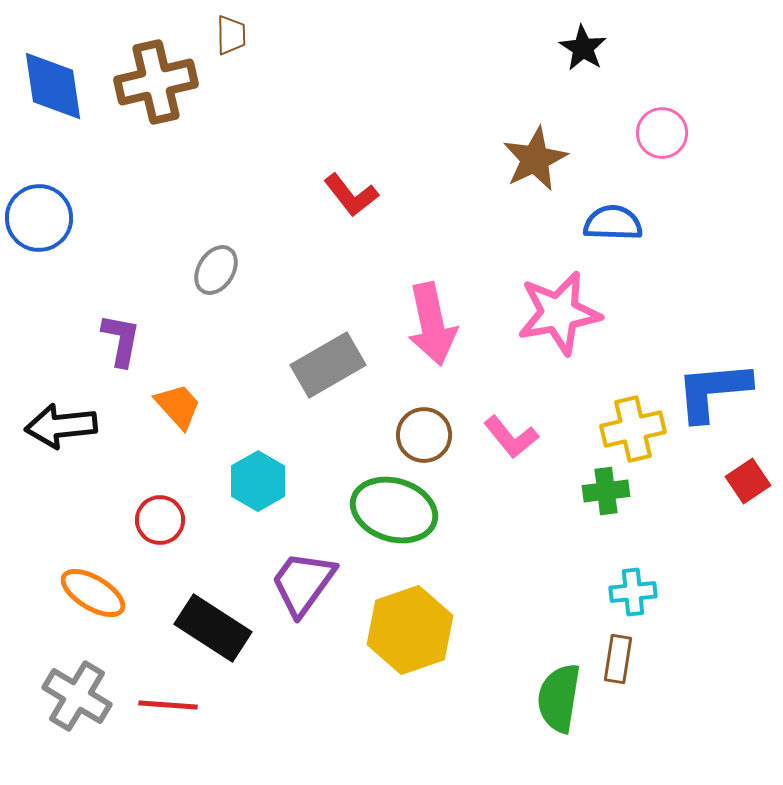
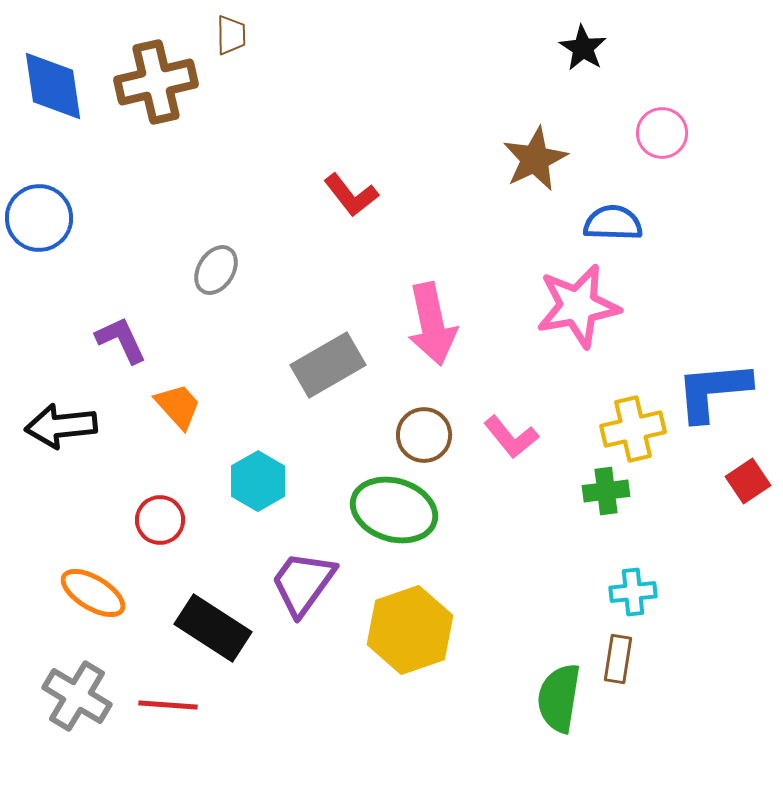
pink star: moved 19 px right, 7 px up
purple L-shape: rotated 36 degrees counterclockwise
